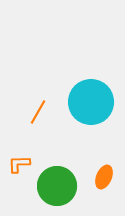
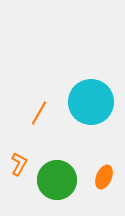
orange line: moved 1 px right, 1 px down
orange L-shape: rotated 120 degrees clockwise
green circle: moved 6 px up
